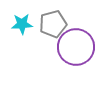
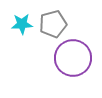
purple circle: moved 3 px left, 11 px down
